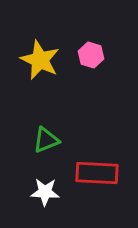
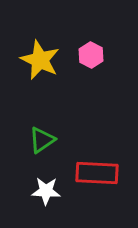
pink hexagon: rotated 10 degrees clockwise
green triangle: moved 4 px left; rotated 12 degrees counterclockwise
white star: moved 1 px right, 1 px up
